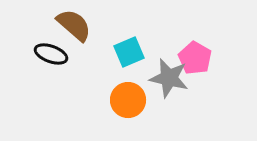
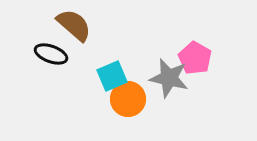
cyan square: moved 17 px left, 24 px down
orange circle: moved 1 px up
